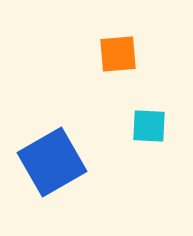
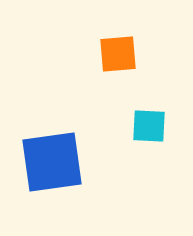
blue square: rotated 22 degrees clockwise
